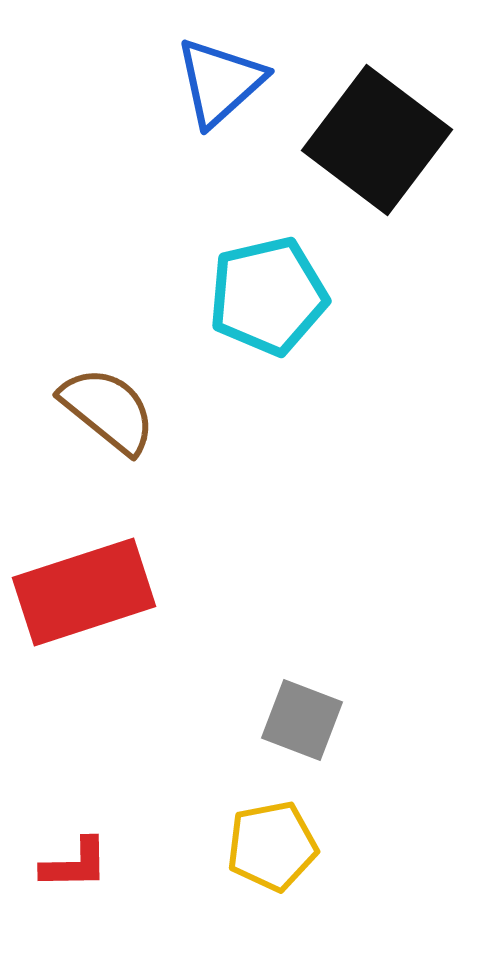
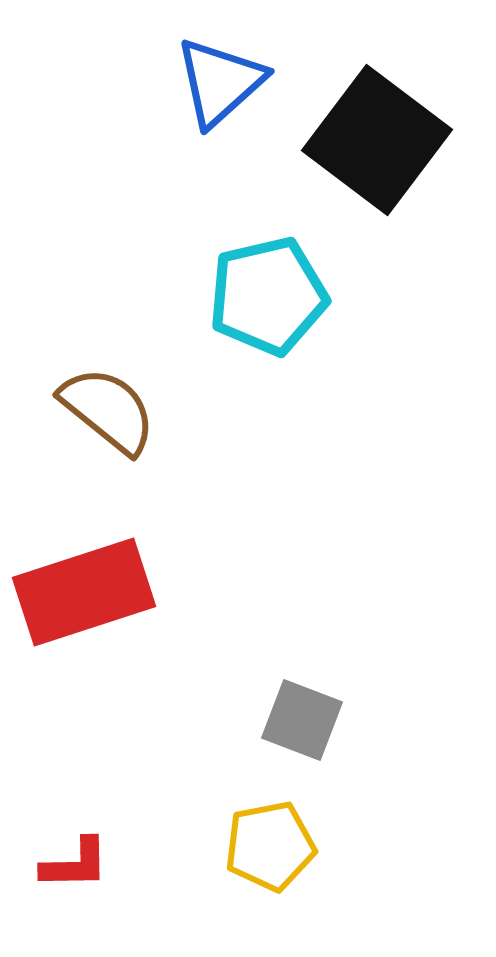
yellow pentagon: moved 2 px left
